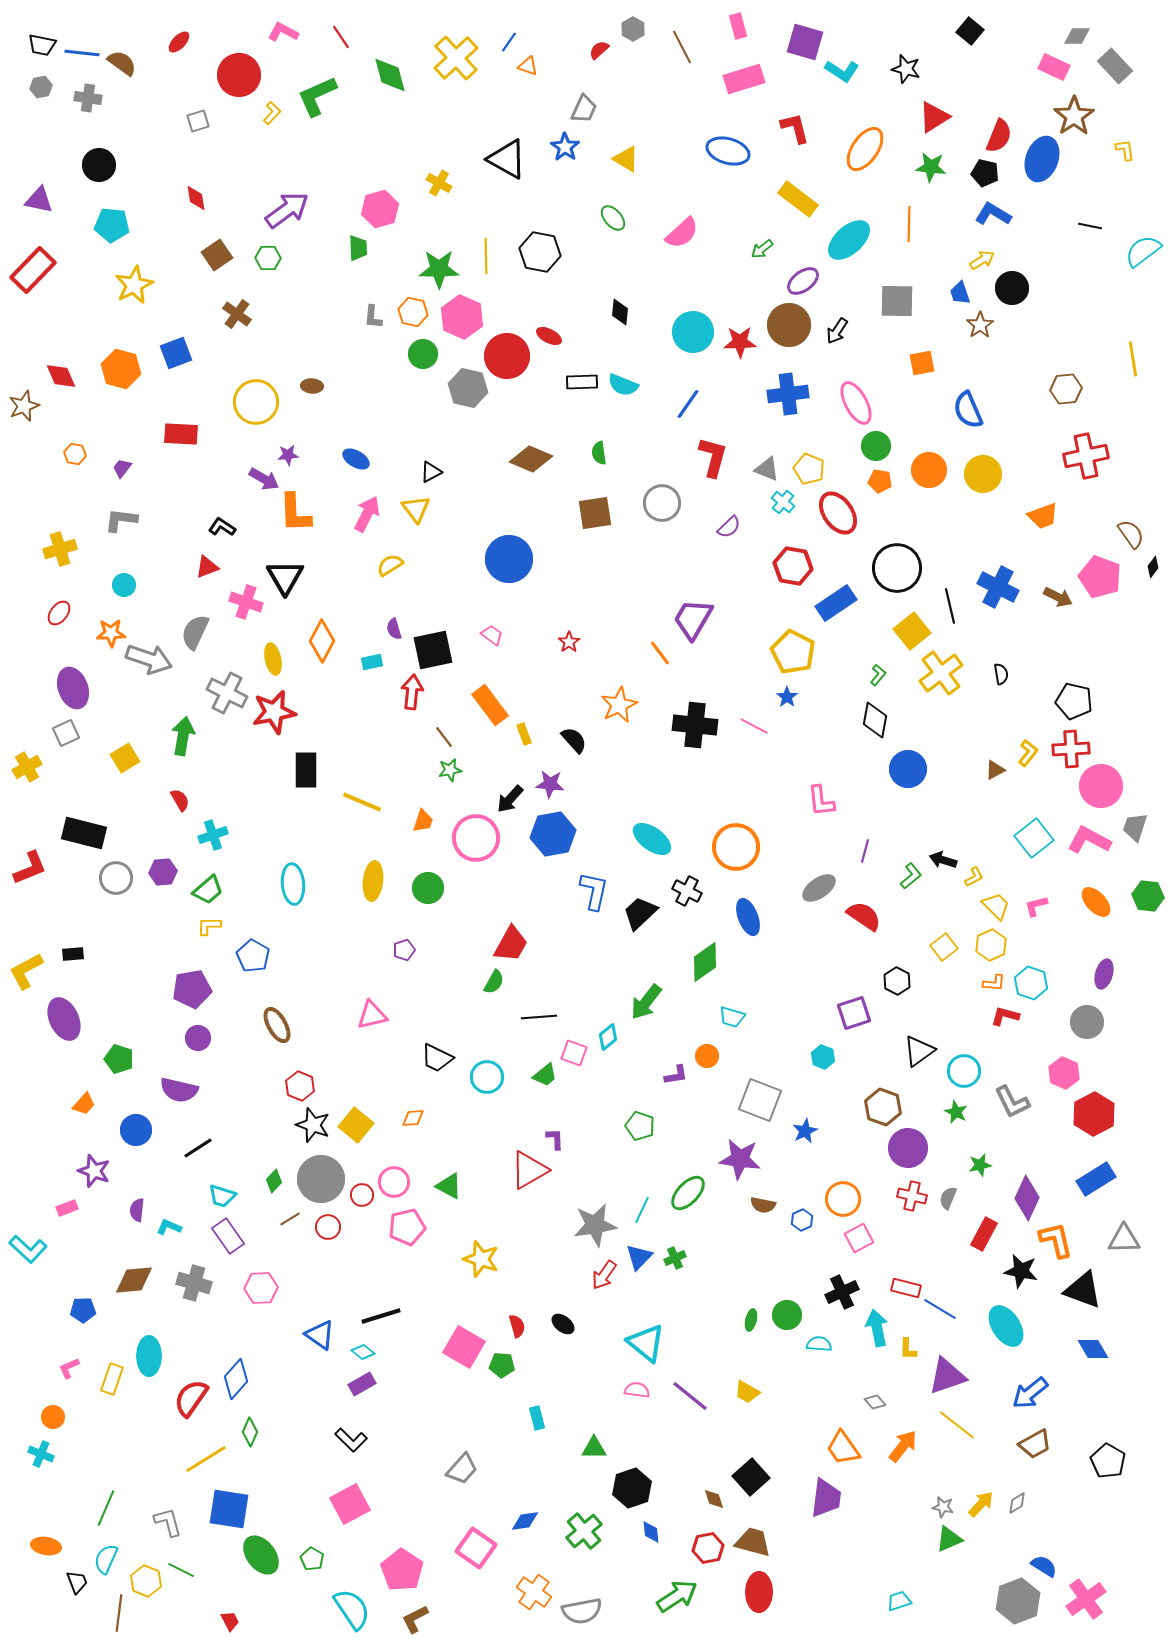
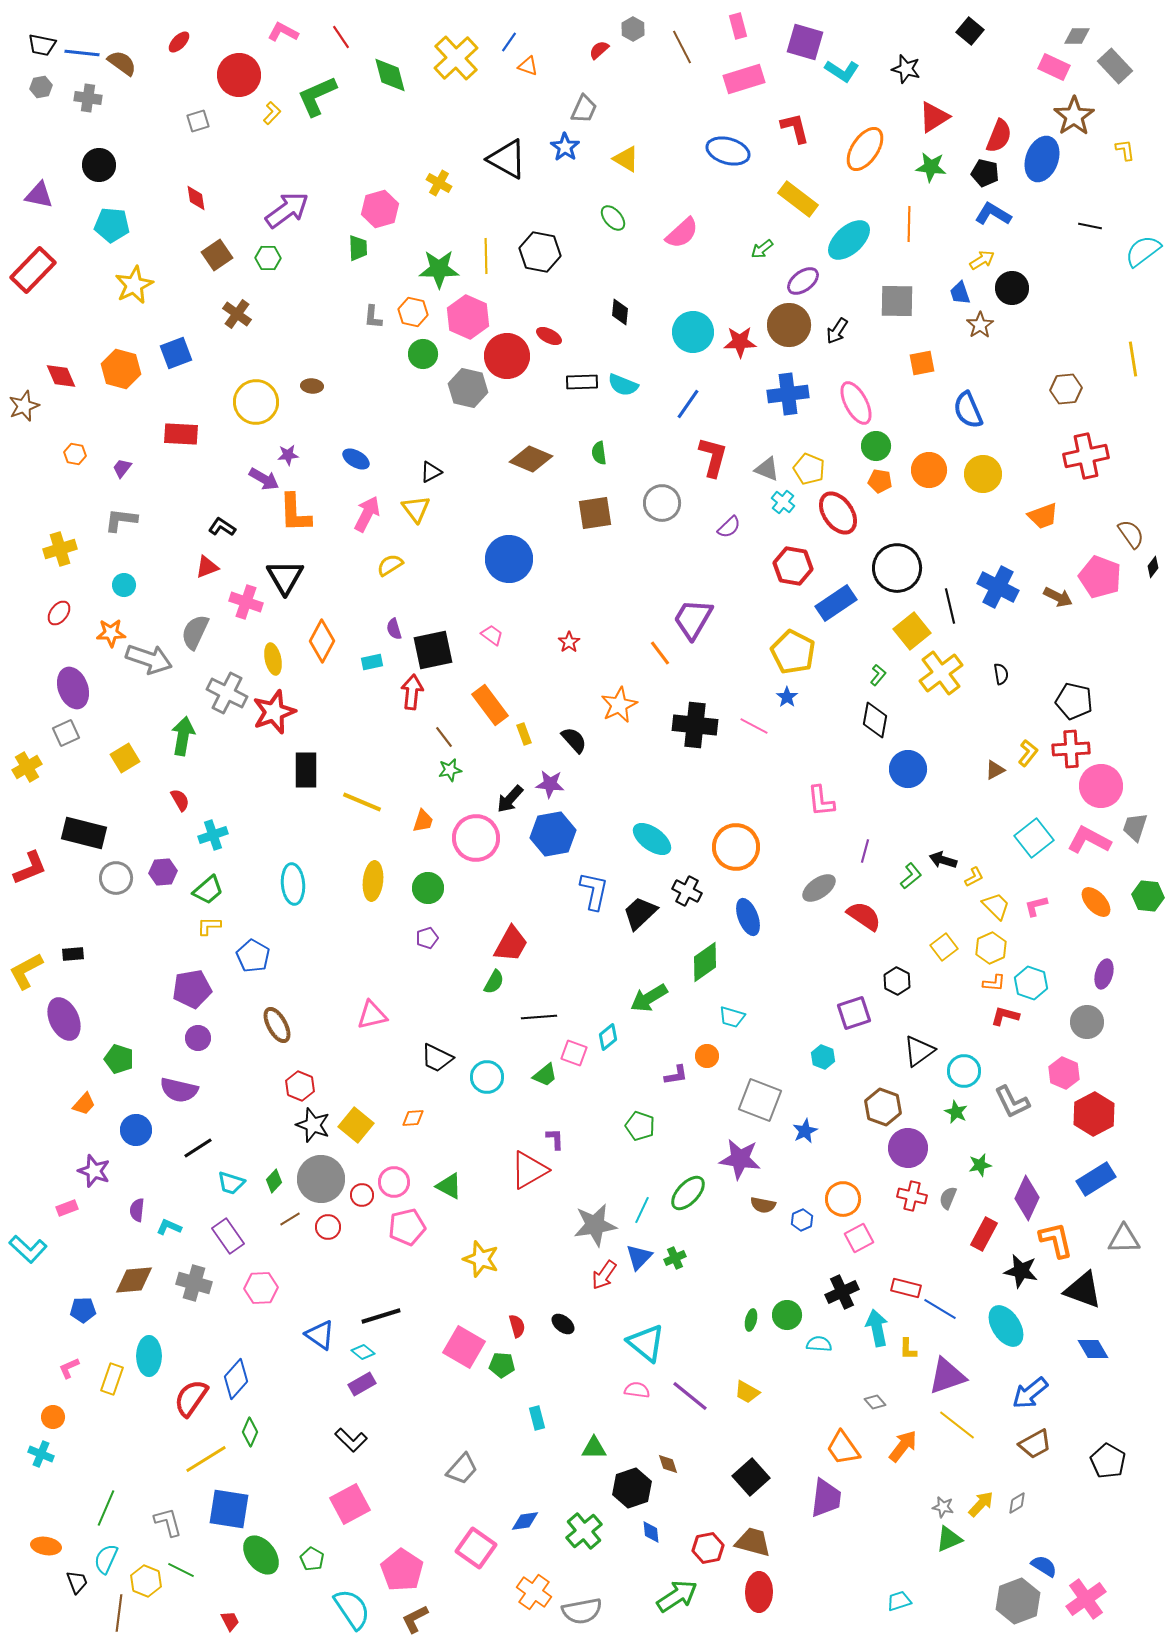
purple triangle at (39, 200): moved 5 px up
pink hexagon at (462, 317): moved 6 px right
red star at (274, 712): rotated 9 degrees counterclockwise
yellow hexagon at (991, 945): moved 3 px down
purple pentagon at (404, 950): moved 23 px right, 12 px up
green arrow at (646, 1002): moved 3 px right, 4 px up; rotated 21 degrees clockwise
cyan trapezoid at (222, 1196): moved 9 px right, 13 px up
brown diamond at (714, 1499): moved 46 px left, 35 px up
